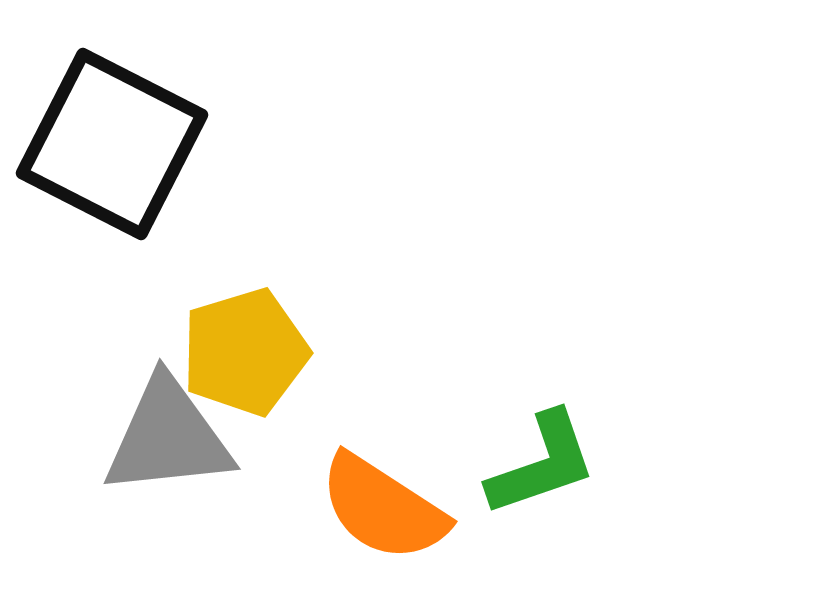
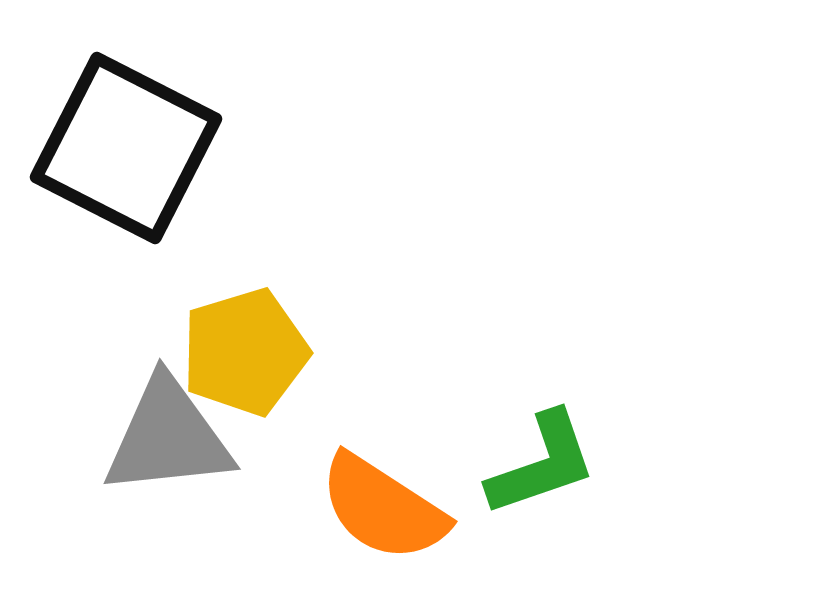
black square: moved 14 px right, 4 px down
